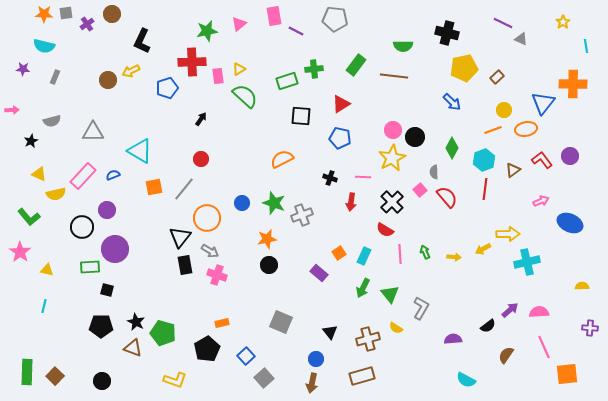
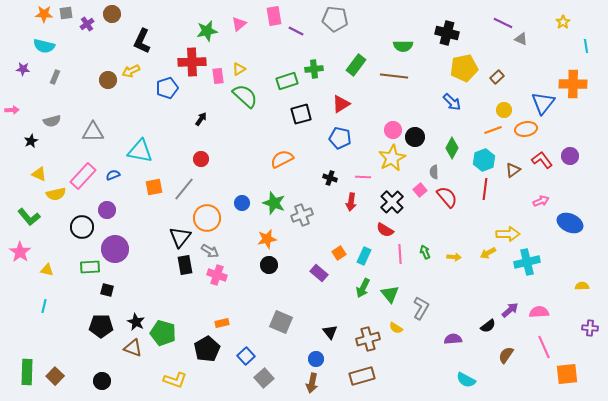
black square at (301, 116): moved 2 px up; rotated 20 degrees counterclockwise
cyan triangle at (140, 151): rotated 20 degrees counterclockwise
yellow arrow at (483, 249): moved 5 px right, 4 px down
